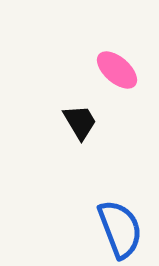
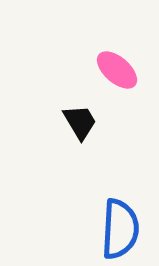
blue semicircle: rotated 24 degrees clockwise
